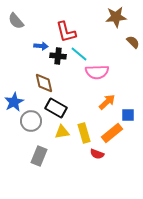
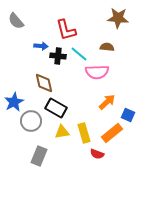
brown star: moved 2 px right, 1 px down; rotated 10 degrees clockwise
red L-shape: moved 2 px up
brown semicircle: moved 26 px left, 5 px down; rotated 40 degrees counterclockwise
blue square: rotated 24 degrees clockwise
